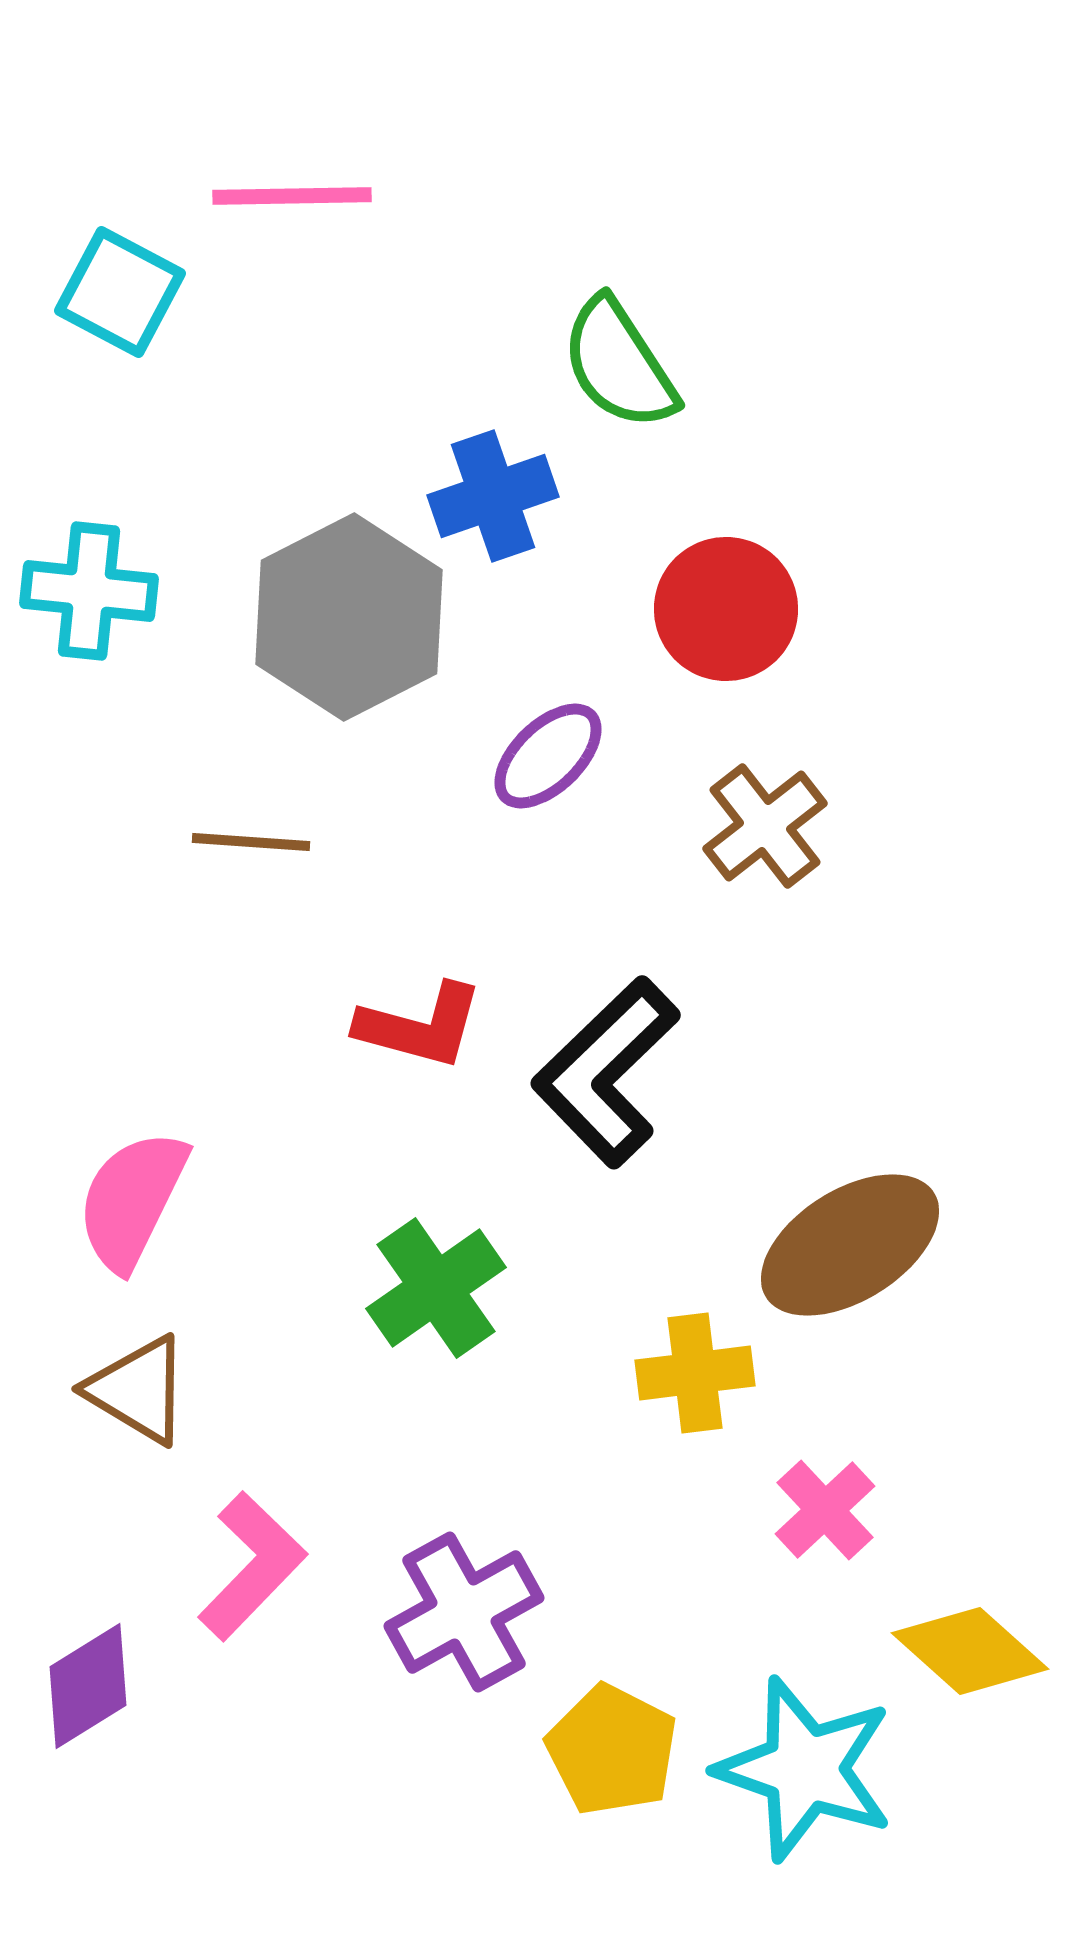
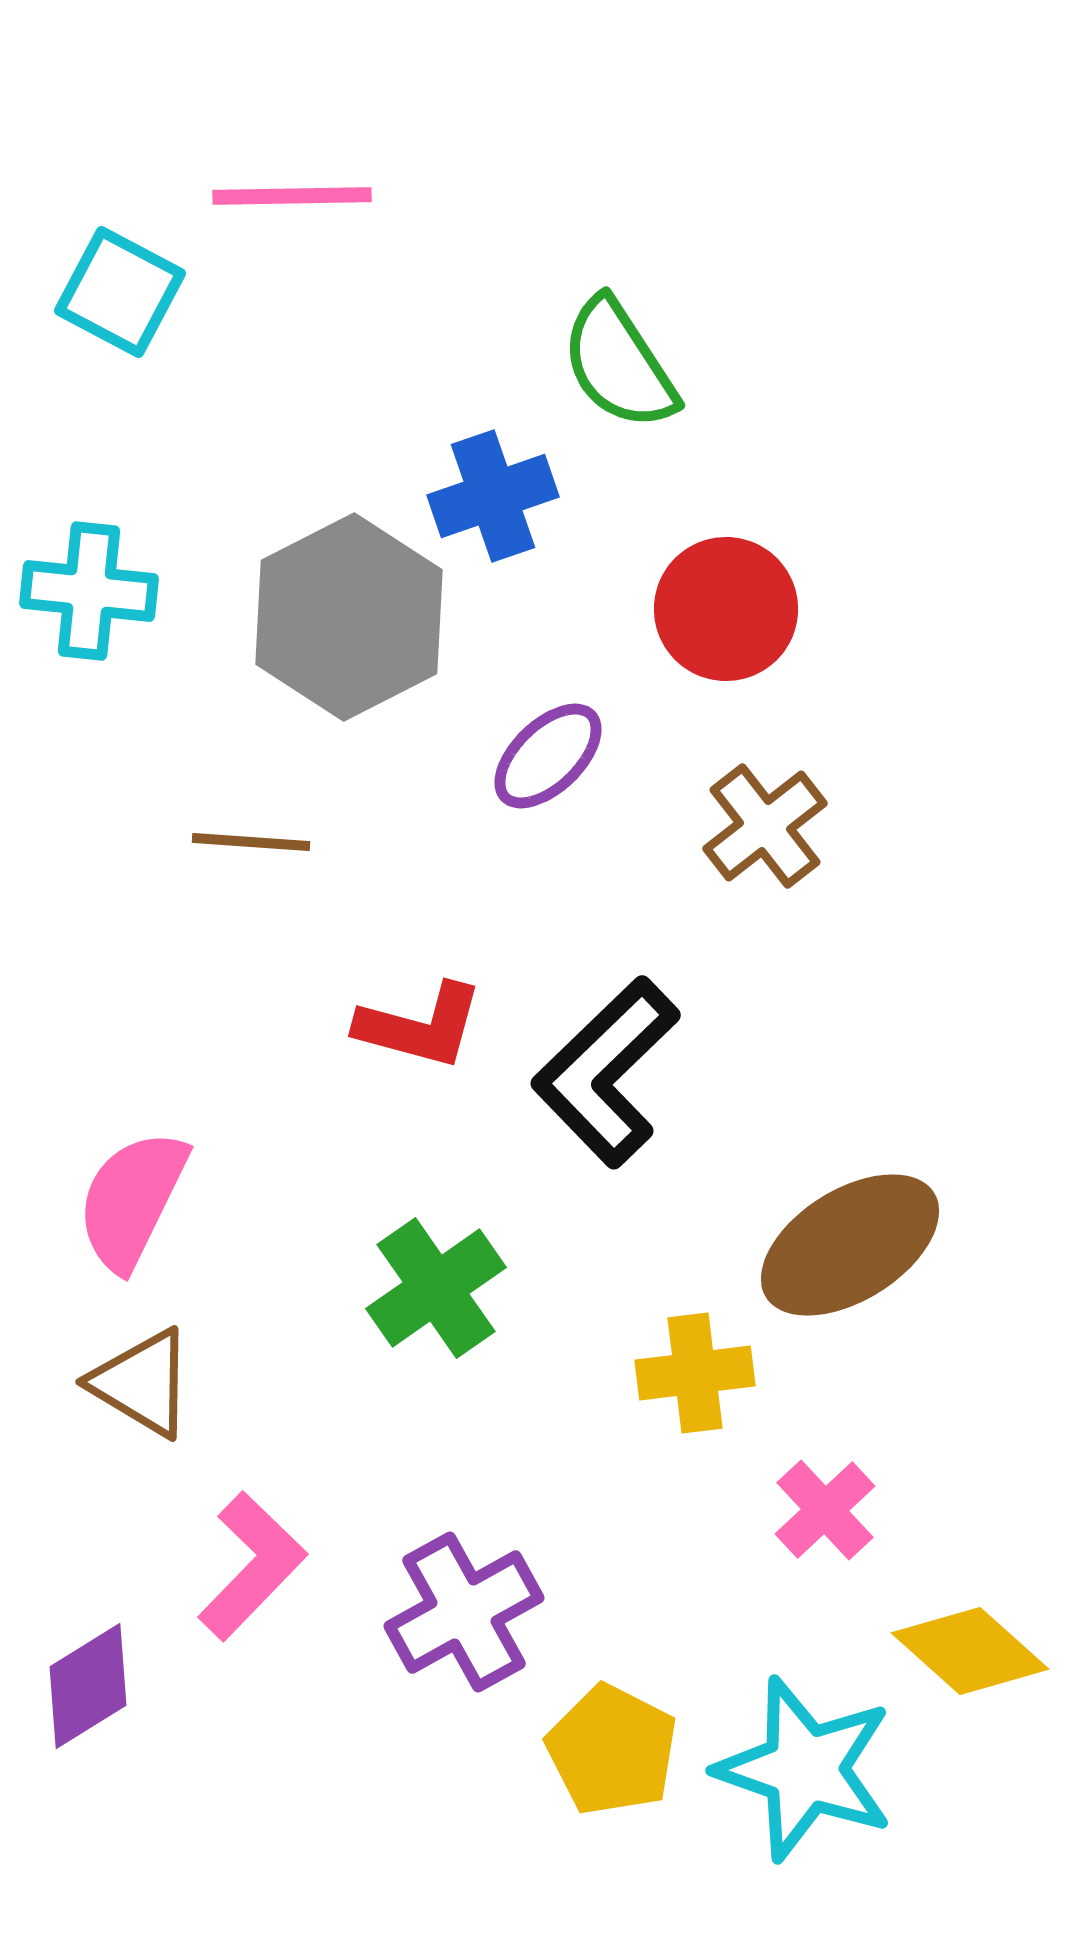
brown triangle: moved 4 px right, 7 px up
